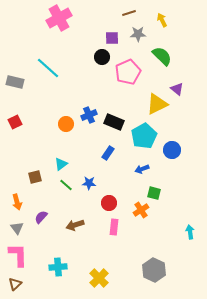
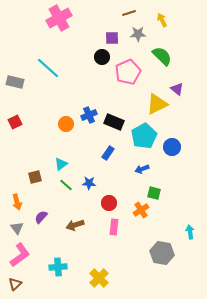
blue circle: moved 3 px up
pink L-shape: moved 2 px right; rotated 55 degrees clockwise
gray hexagon: moved 8 px right, 17 px up; rotated 15 degrees counterclockwise
